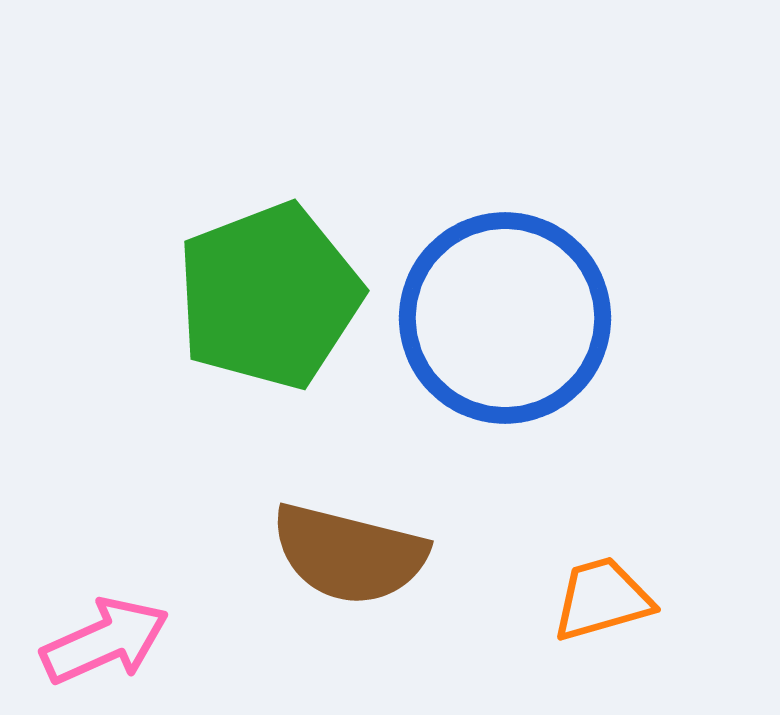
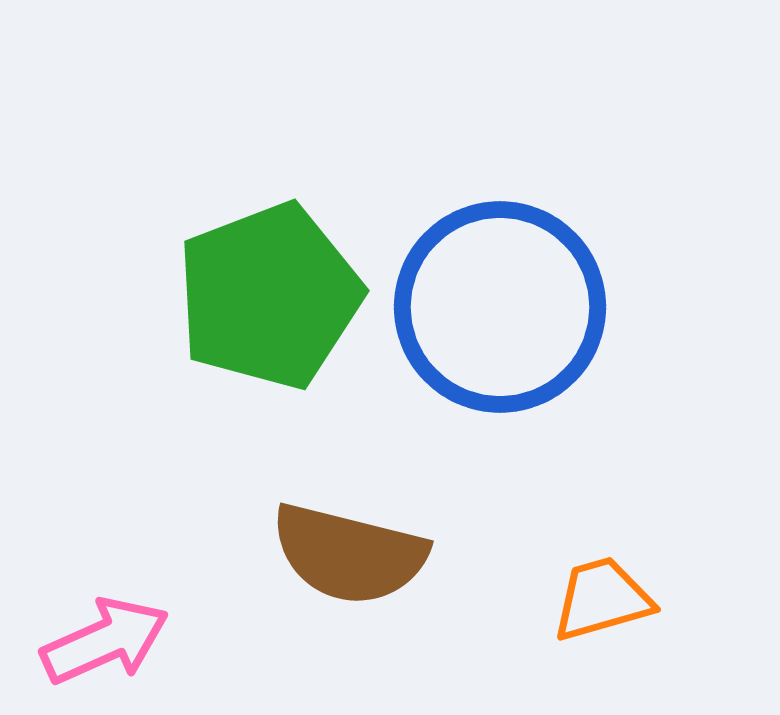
blue circle: moved 5 px left, 11 px up
